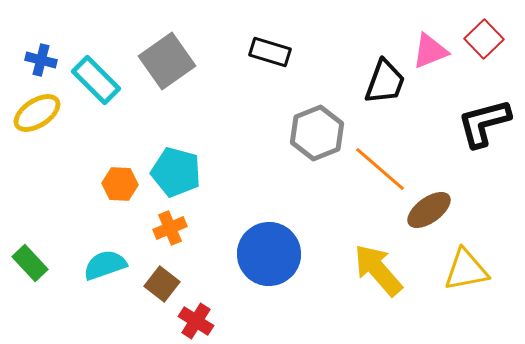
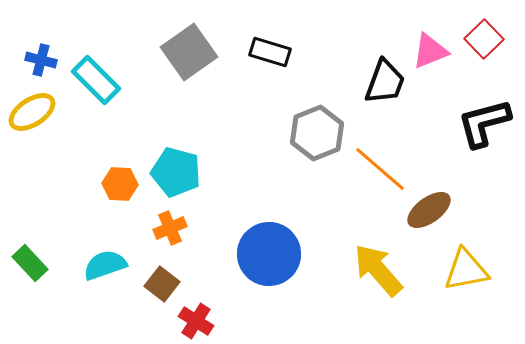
gray square: moved 22 px right, 9 px up
yellow ellipse: moved 5 px left, 1 px up
